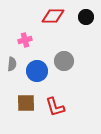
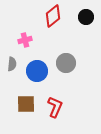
red diamond: rotated 40 degrees counterclockwise
gray circle: moved 2 px right, 2 px down
brown square: moved 1 px down
red L-shape: rotated 140 degrees counterclockwise
